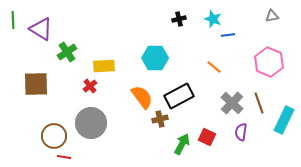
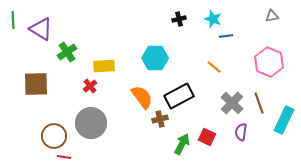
blue line: moved 2 px left, 1 px down
